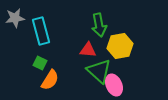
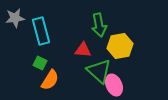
red triangle: moved 5 px left
